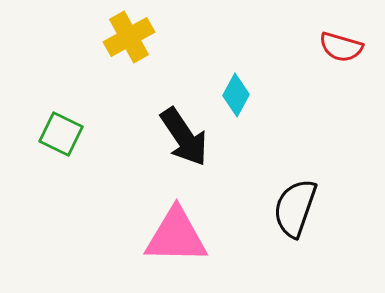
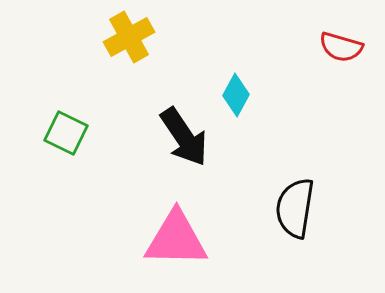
green square: moved 5 px right, 1 px up
black semicircle: rotated 10 degrees counterclockwise
pink triangle: moved 3 px down
